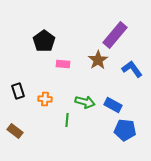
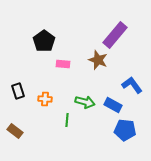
brown star: rotated 18 degrees counterclockwise
blue L-shape: moved 16 px down
